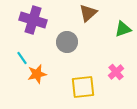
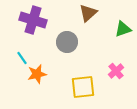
pink cross: moved 1 px up
